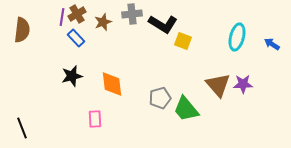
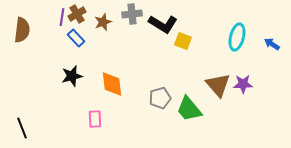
green trapezoid: moved 3 px right
